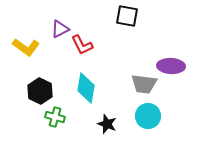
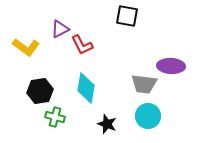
black hexagon: rotated 25 degrees clockwise
